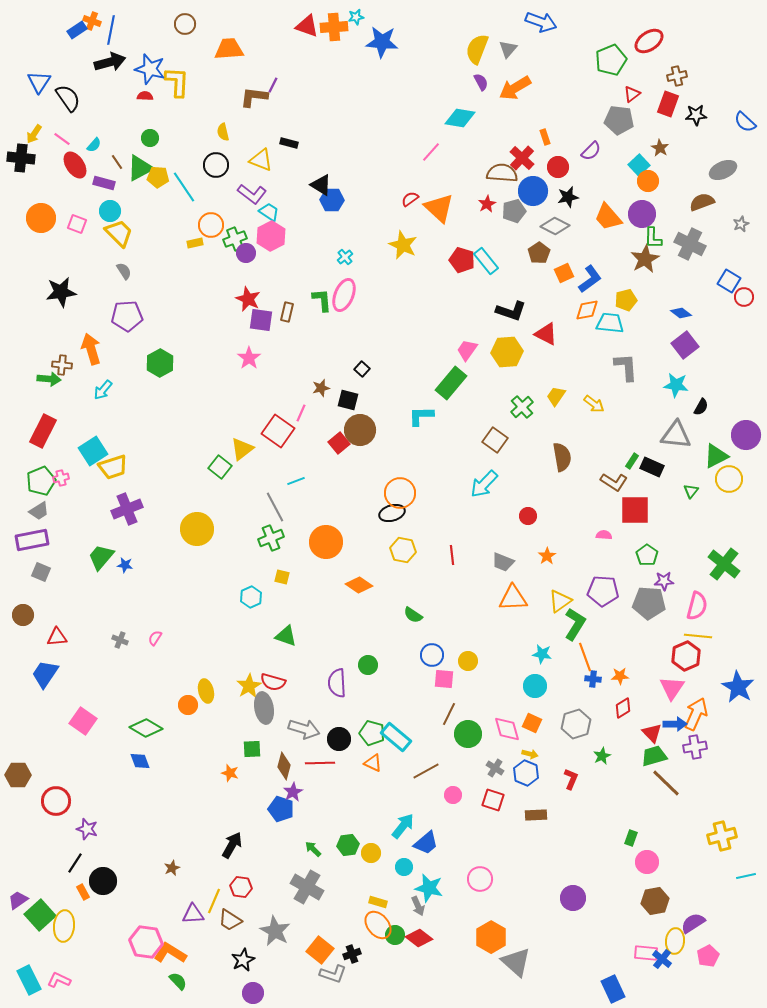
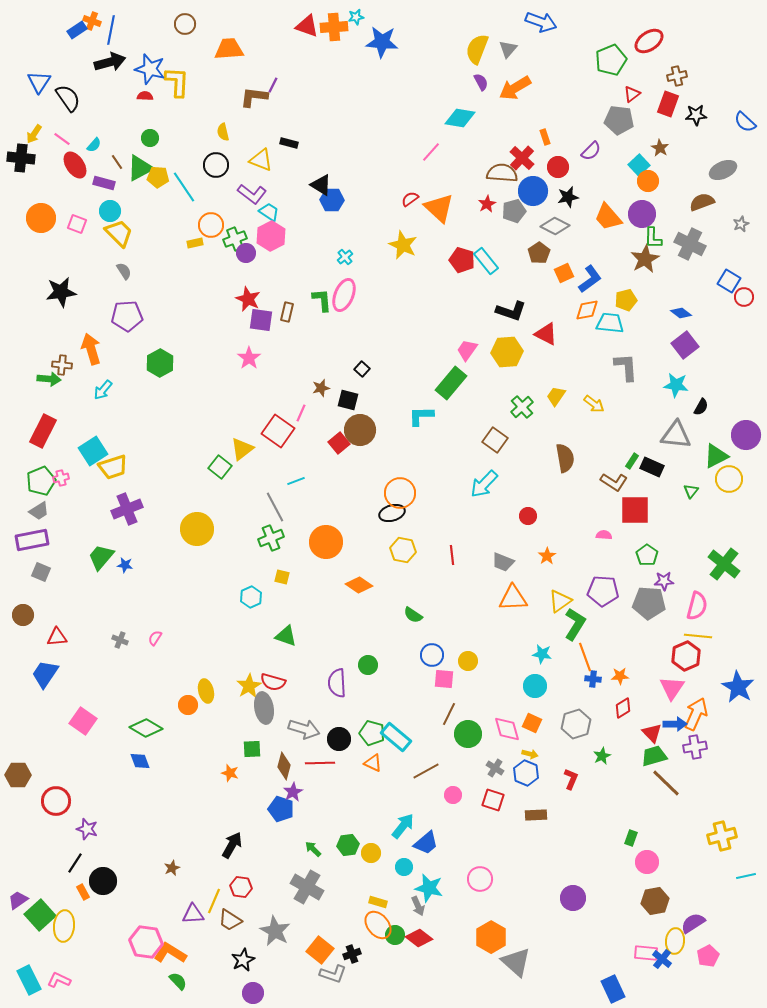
brown semicircle at (562, 457): moved 3 px right, 1 px down
